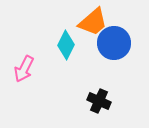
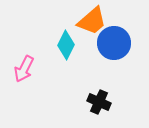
orange trapezoid: moved 1 px left, 1 px up
black cross: moved 1 px down
